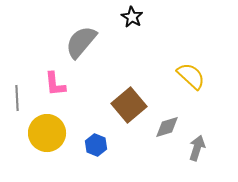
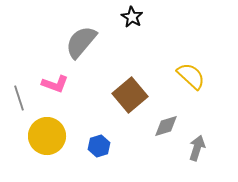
pink L-shape: rotated 64 degrees counterclockwise
gray line: moved 2 px right; rotated 15 degrees counterclockwise
brown square: moved 1 px right, 10 px up
gray diamond: moved 1 px left, 1 px up
yellow circle: moved 3 px down
blue hexagon: moved 3 px right, 1 px down; rotated 20 degrees clockwise
